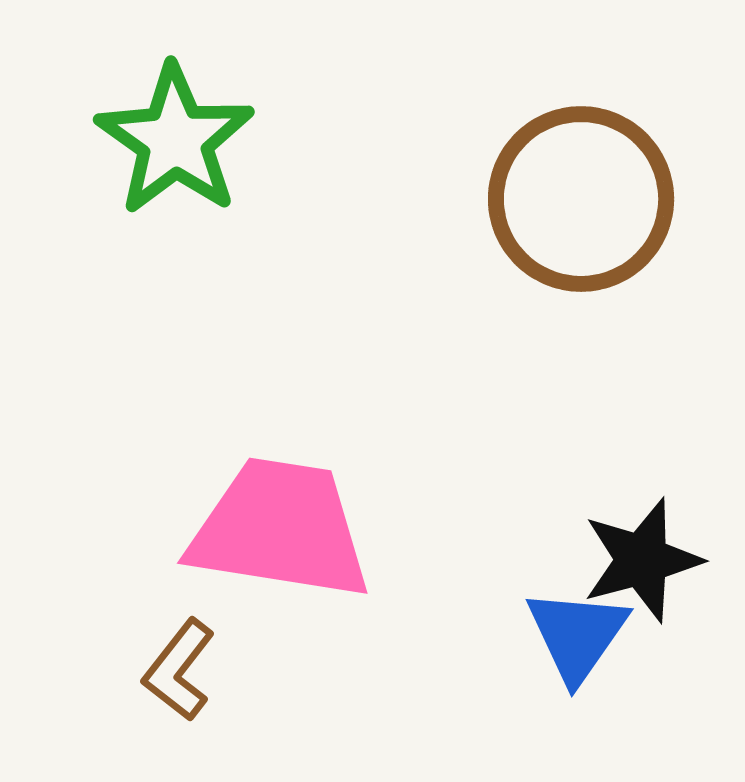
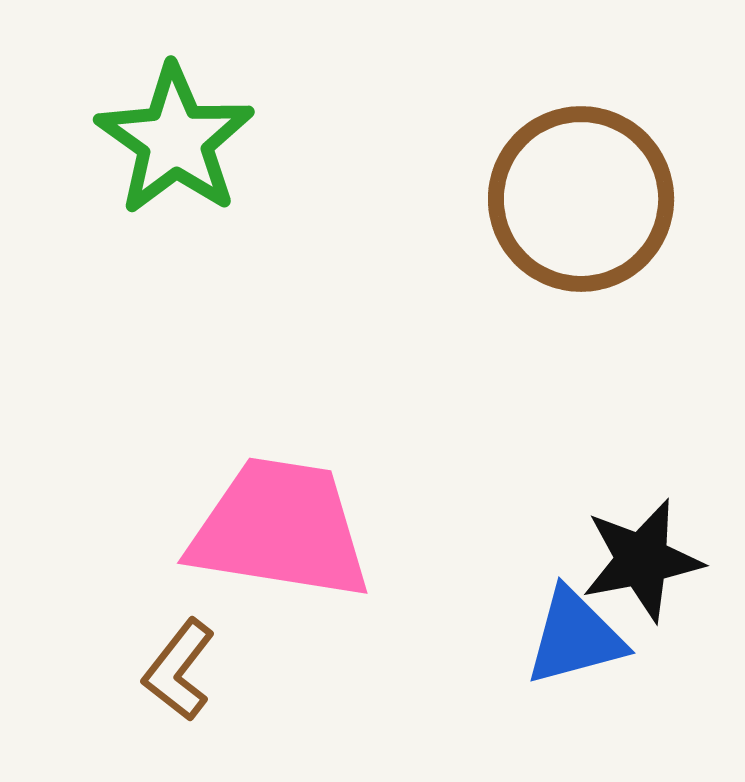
black star: rotated 4 degrees clockwise
blue triangle: moved 2 px left, 2 px down; rotated 40 degrees clockwise
